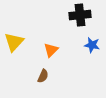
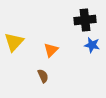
black cross: moved 5 px right, 5 px down
brown semicircle: rotated 48 degrees counterclockwise
